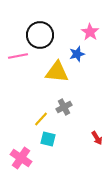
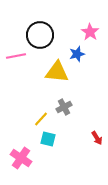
pink line: moved 2 px left
